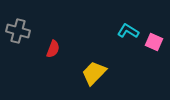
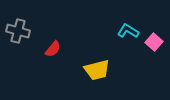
pink square: rotated 18 degrees clockwise
red semicircle: rotated 18 degrees clockwise
yellow trapezoid: moved 3 px right, 3 px up; rotated 148 degrees counterclockwise
